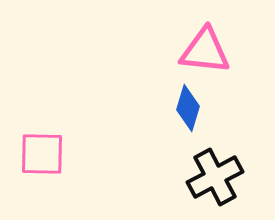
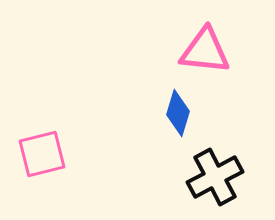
blue diamond: moved 10 px left, 5 px down
pink square: rotated 15 degrees counterclockwise
